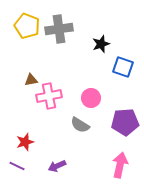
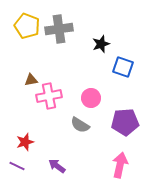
purple arrow: rotated 60 degrees clockwise
